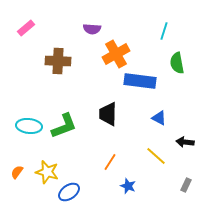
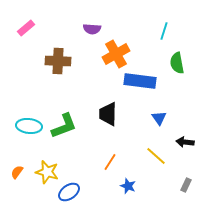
blue triangle: rotated 28 degrees clockwise
